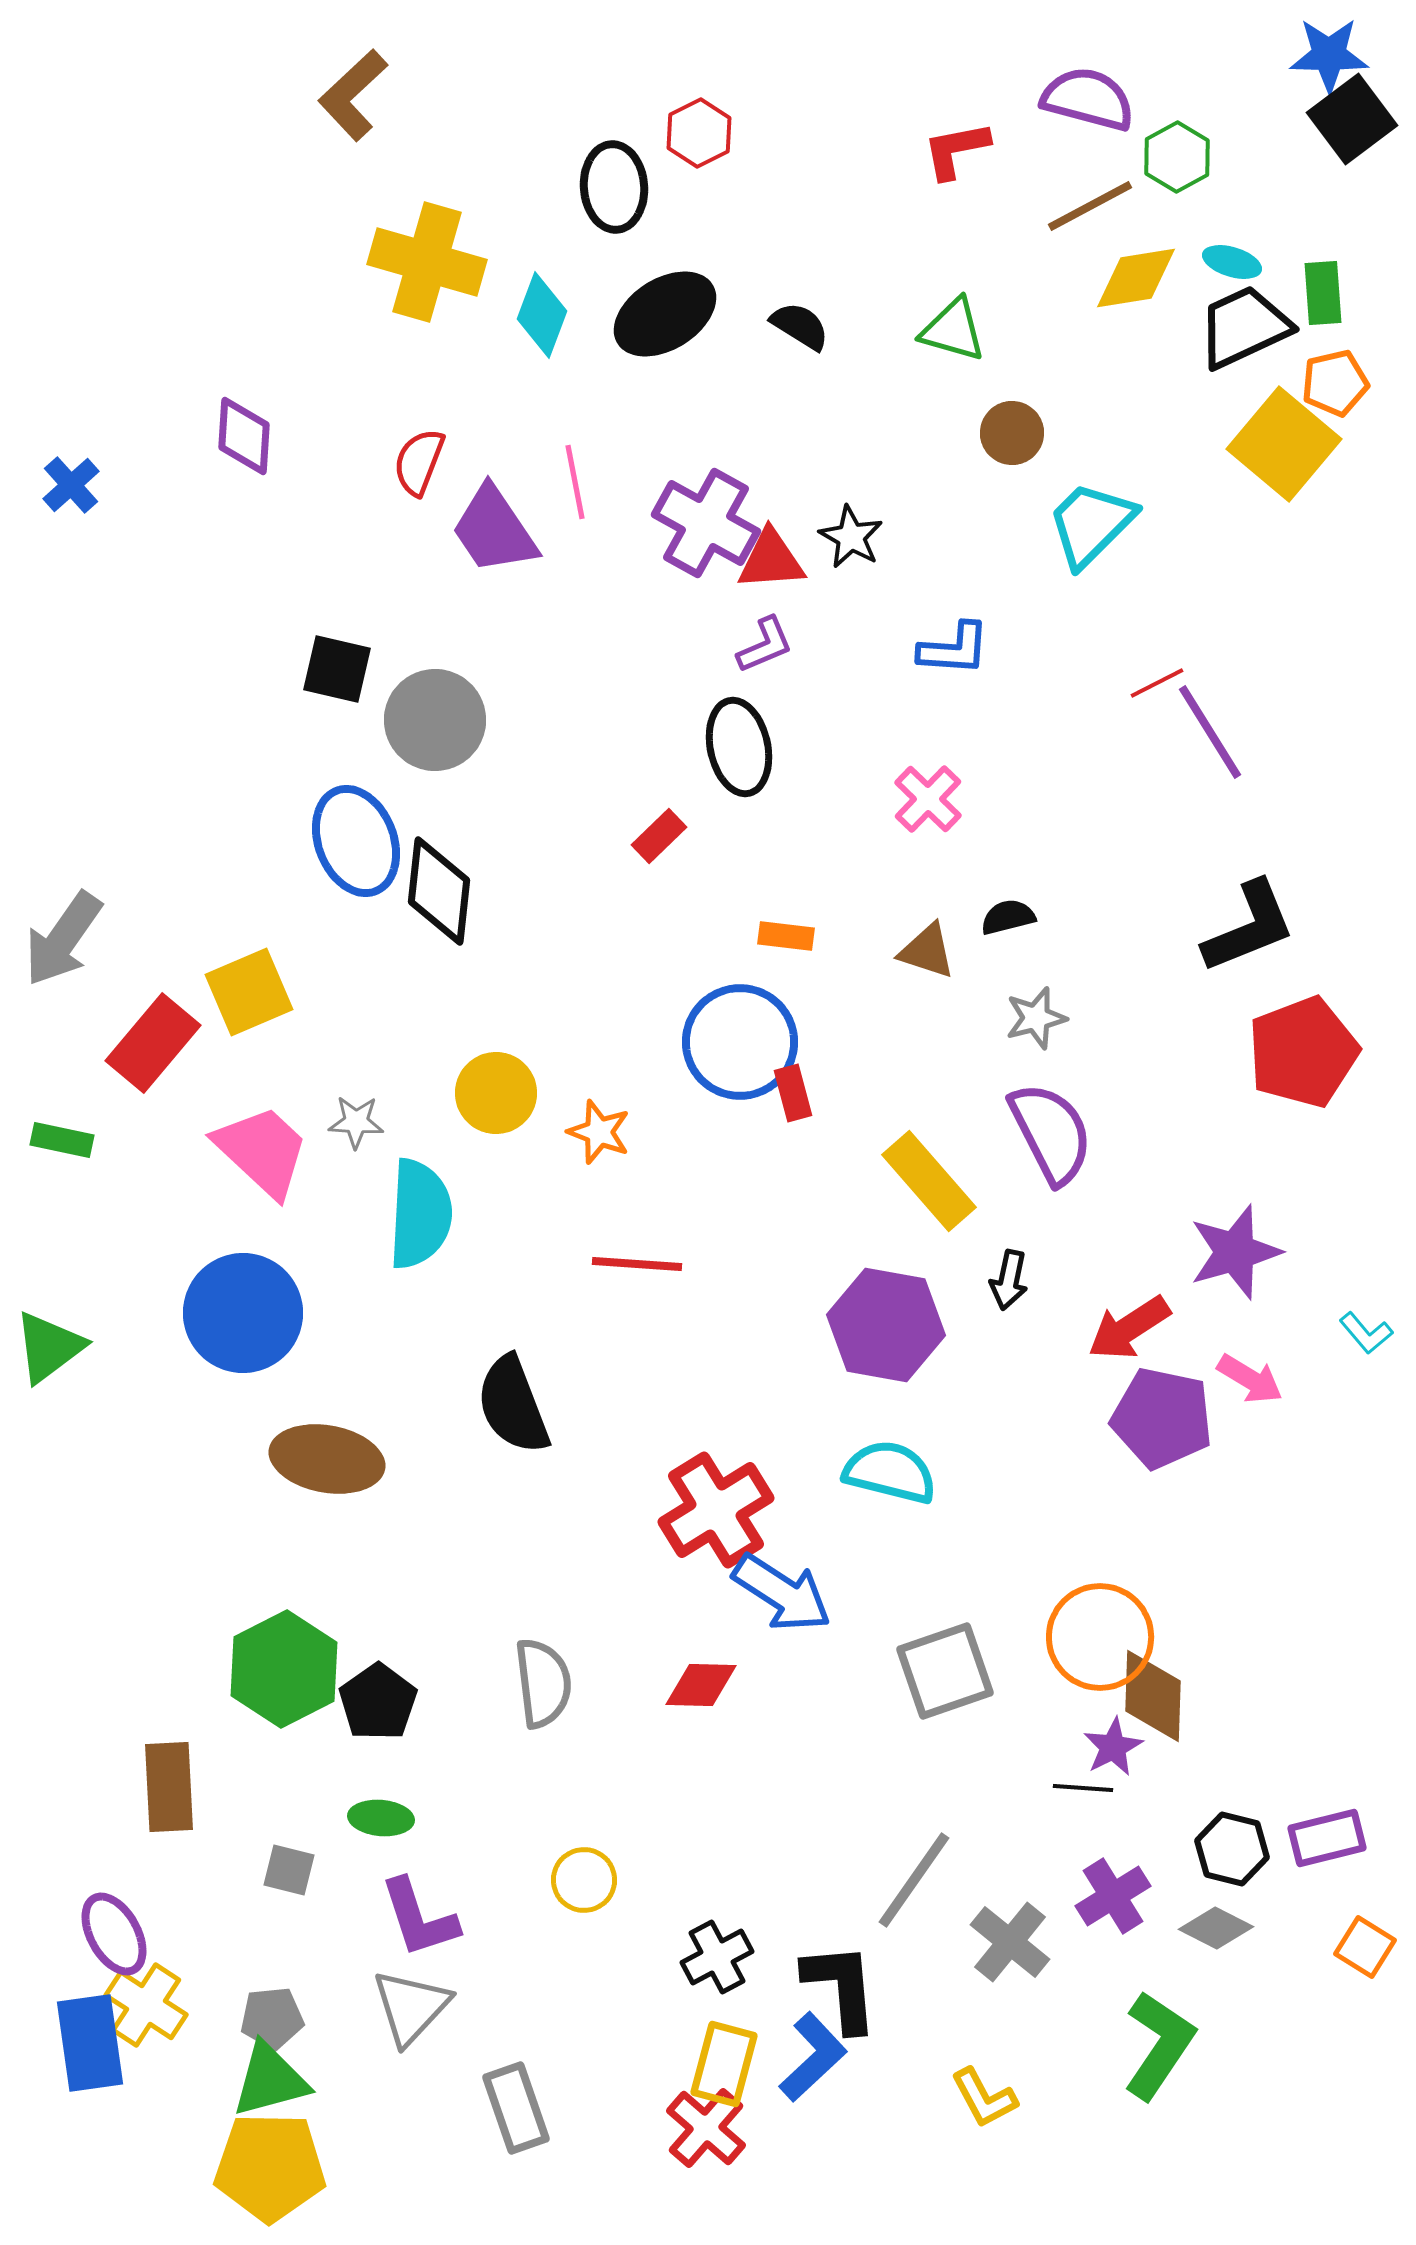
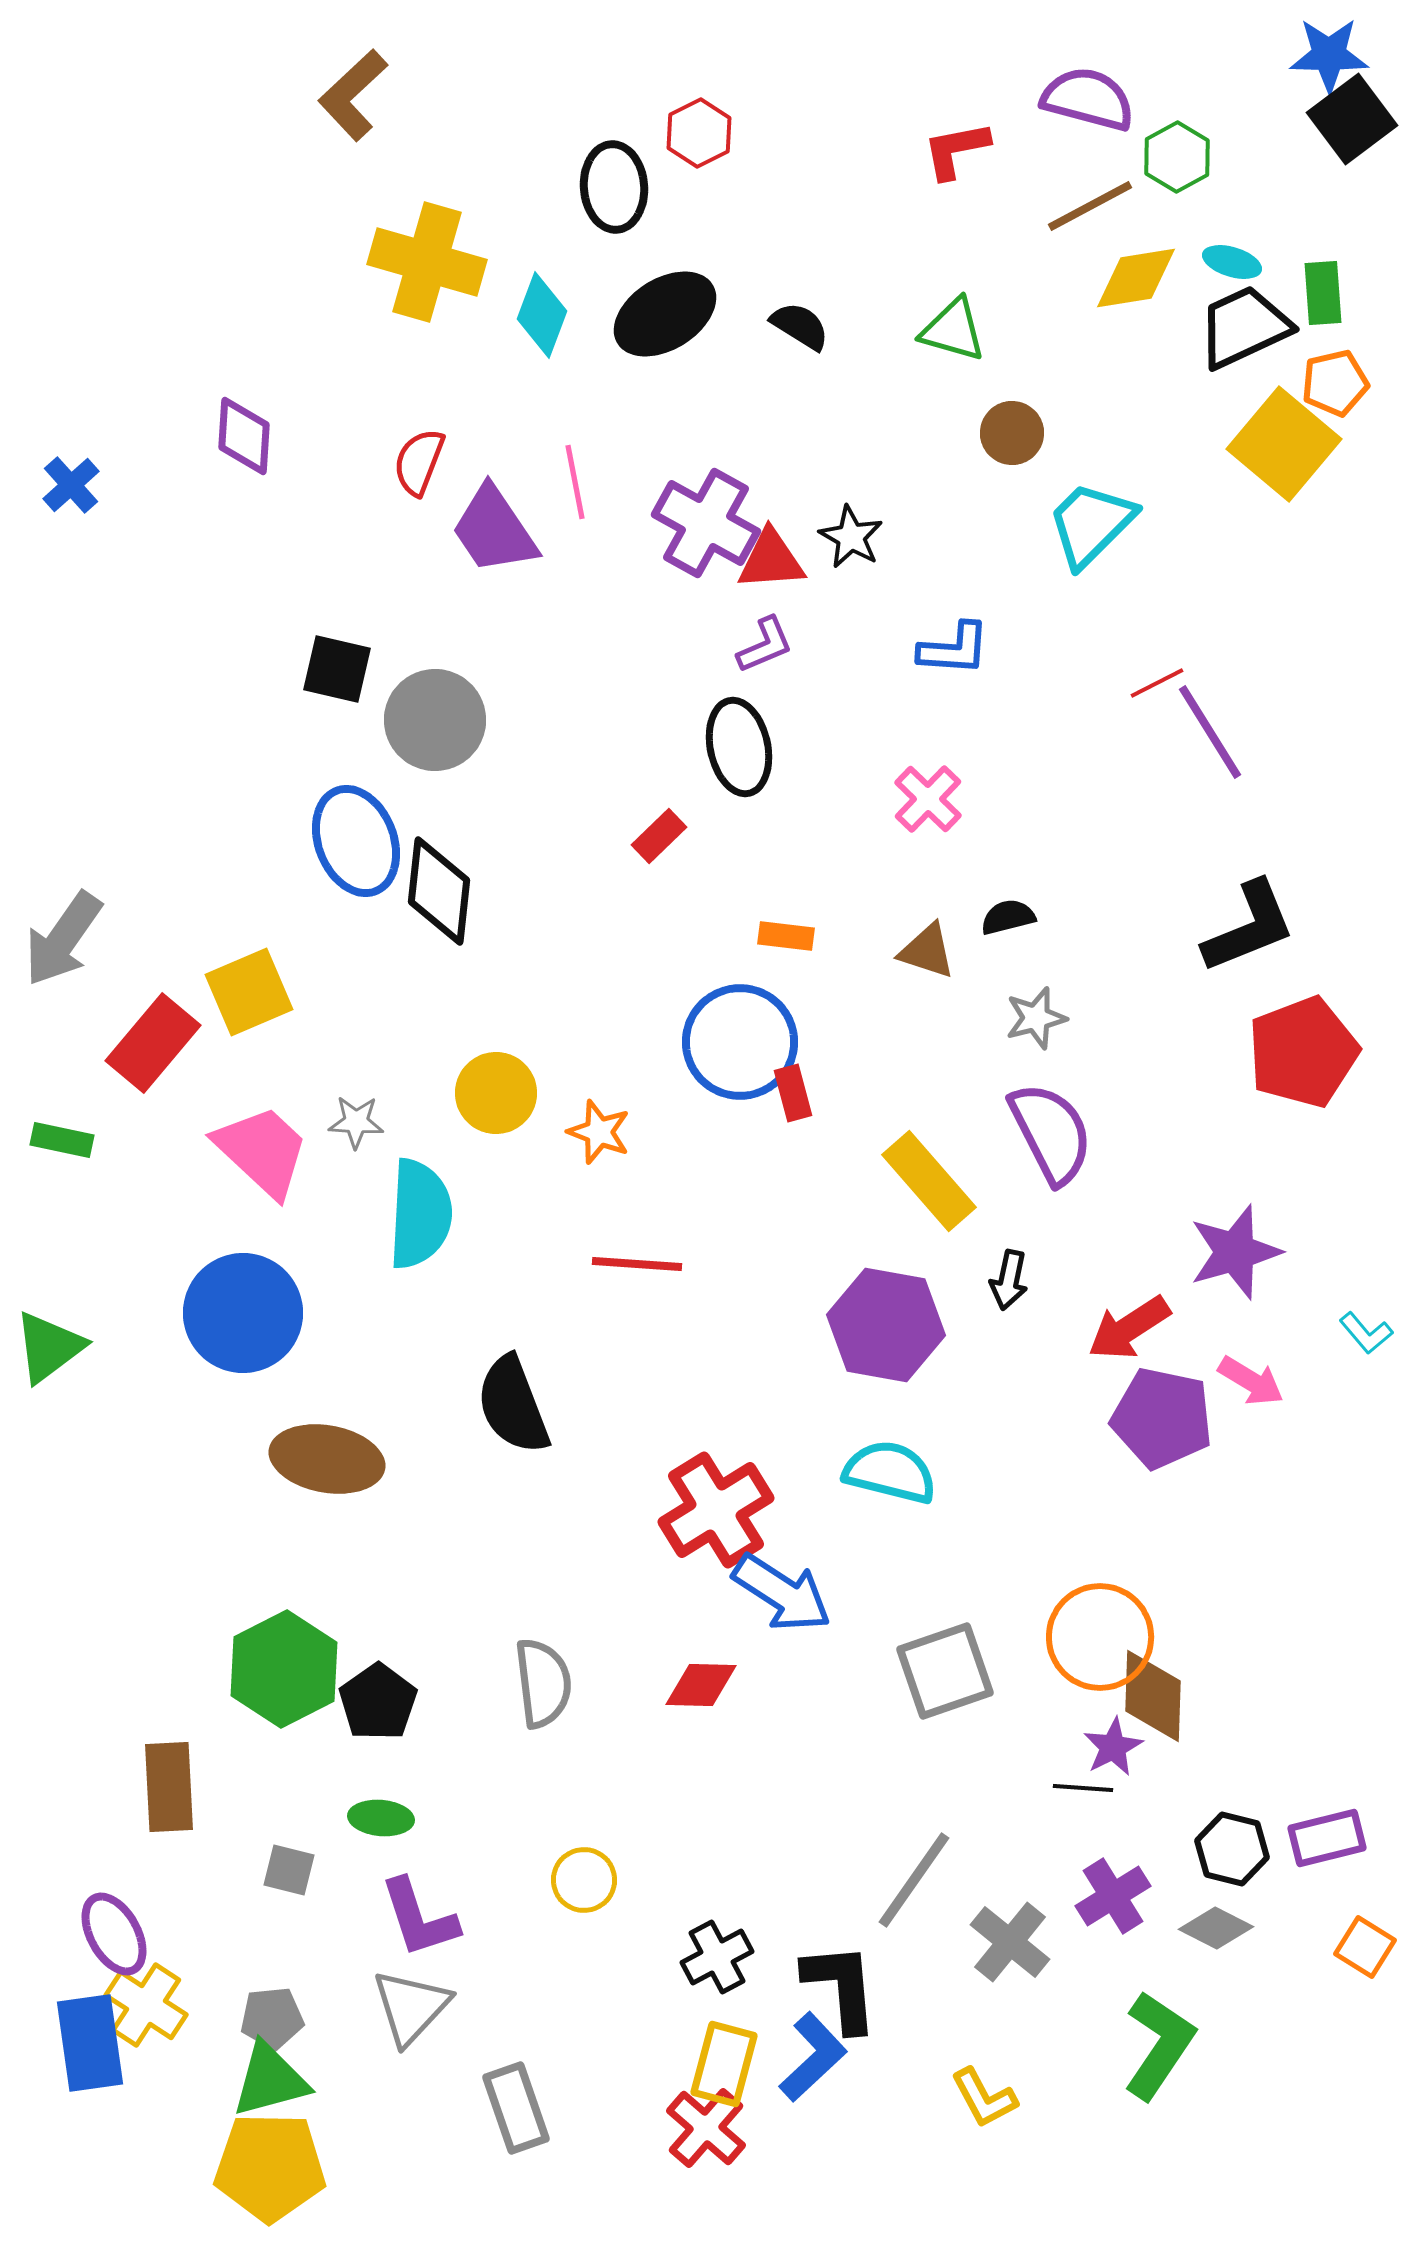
pink arrow at (1250, 1379): moved 1 px right, 2 px down
